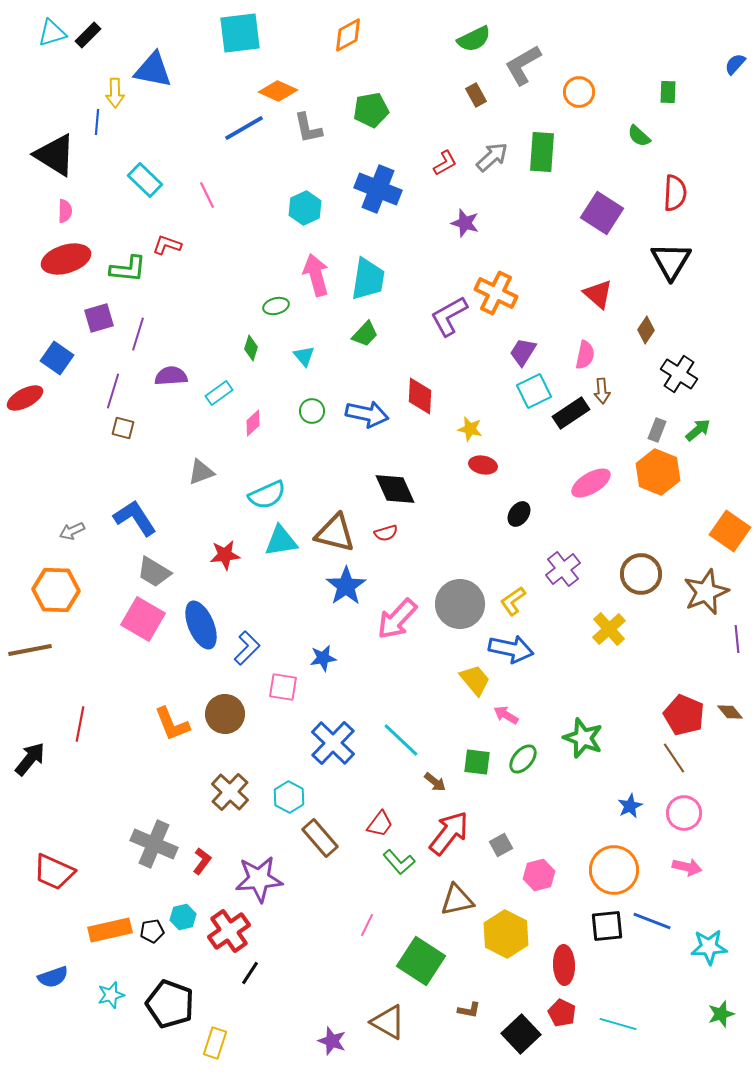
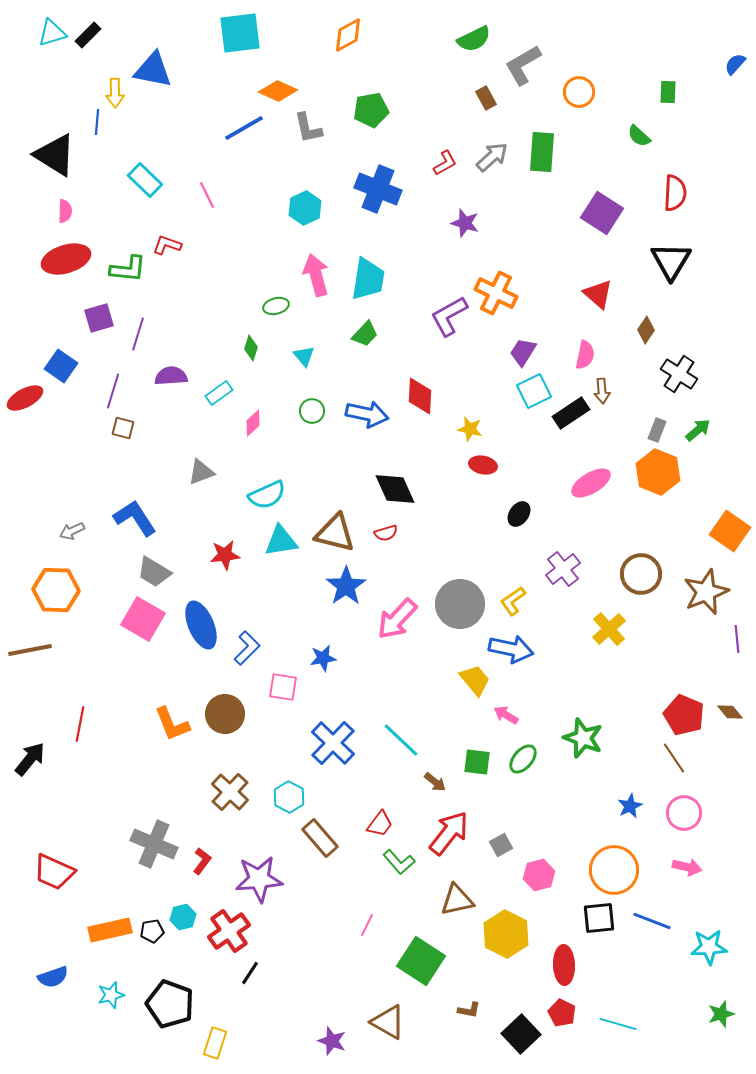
brown rectangle at (476, 95): moved 10 px right, 3 px down
blue square at (57, 358): moved 4 px right, 8 px down
black square at (607, 926): moved 8 px left, 8 px up
